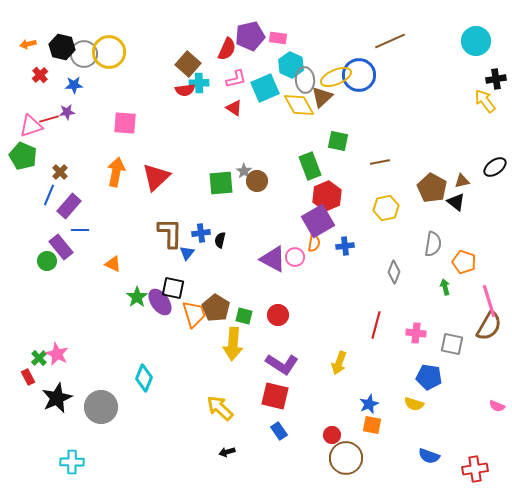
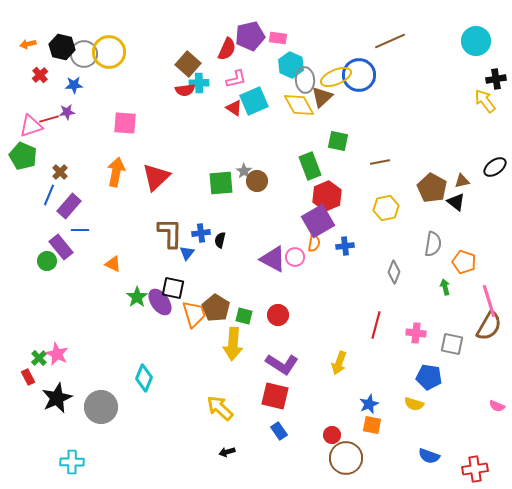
cyan square at (265, 88): moved 11 px left, 13 px down
